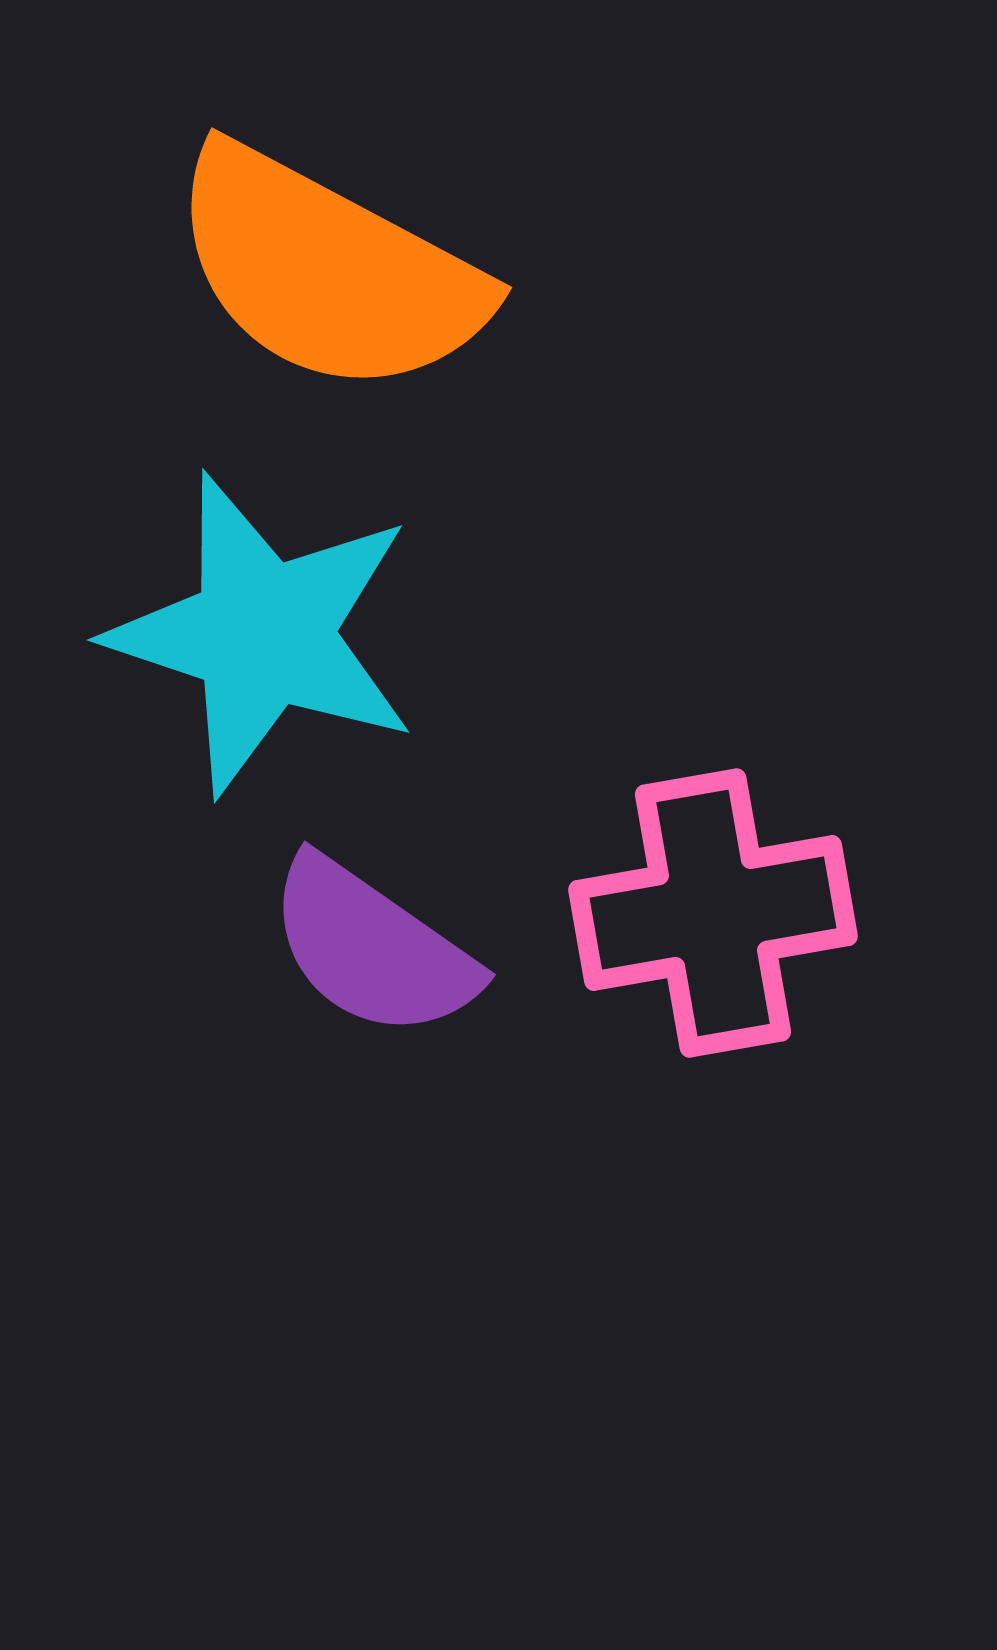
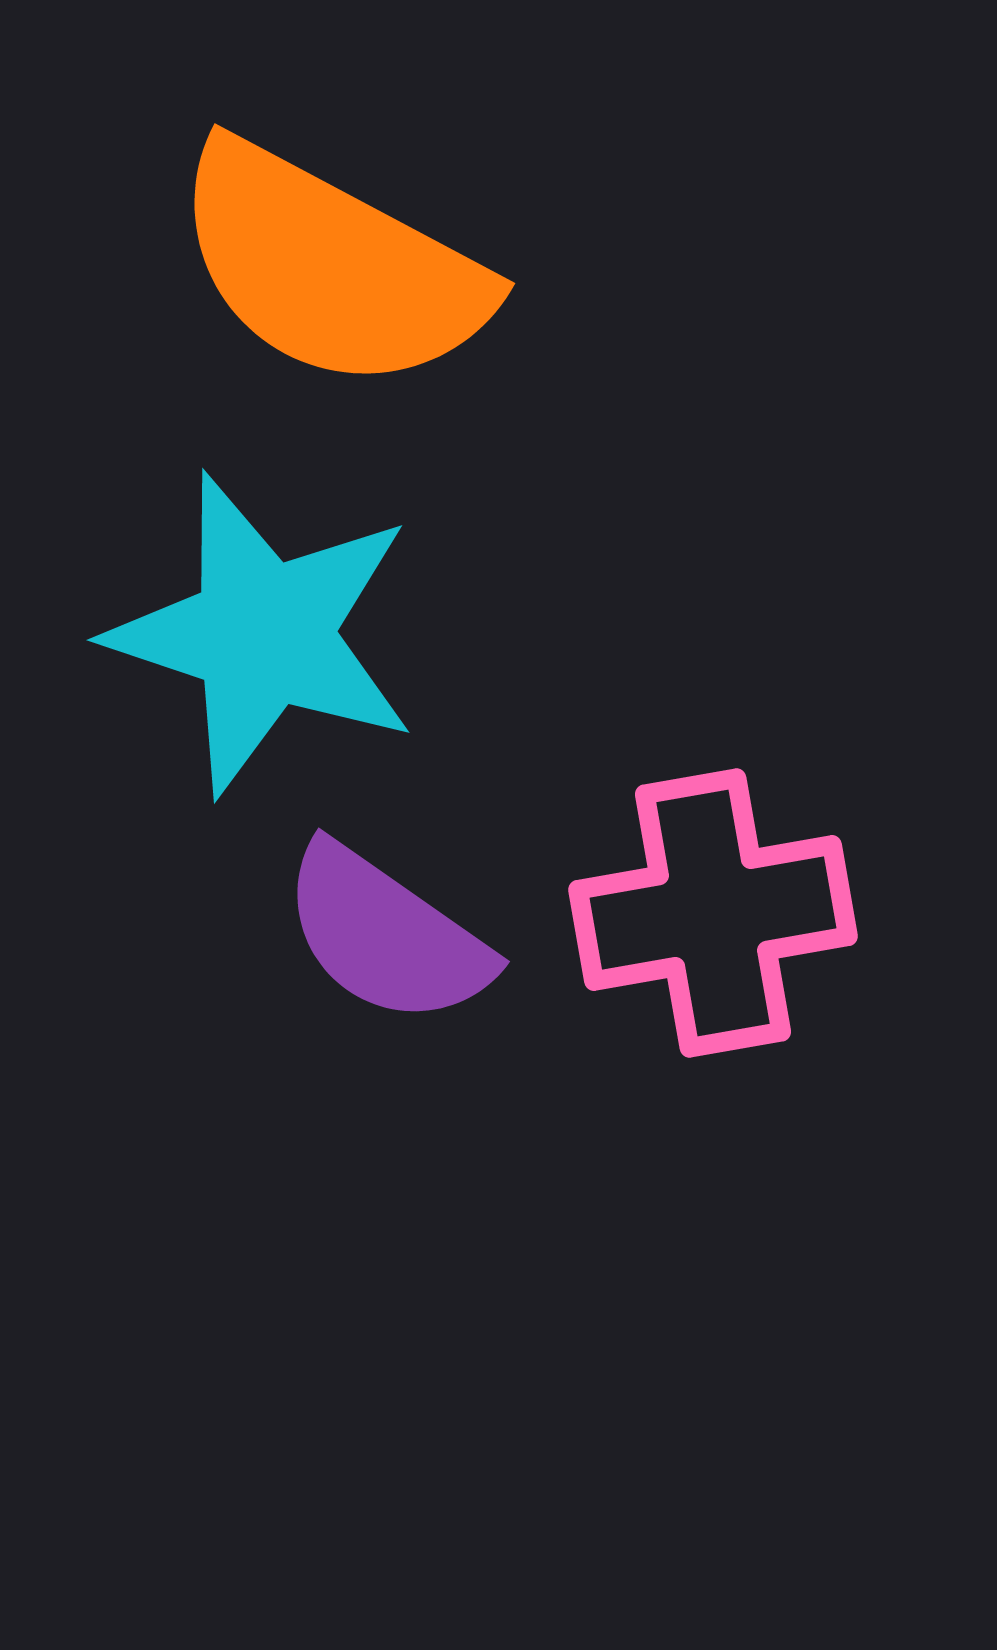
orange semicircle: moved 3 px right, 4 px up
purple semicircle: moved 14 px right, 13 px up
